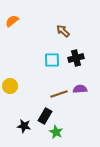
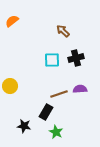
black rectangle: moved 1 px right, 4 px up
